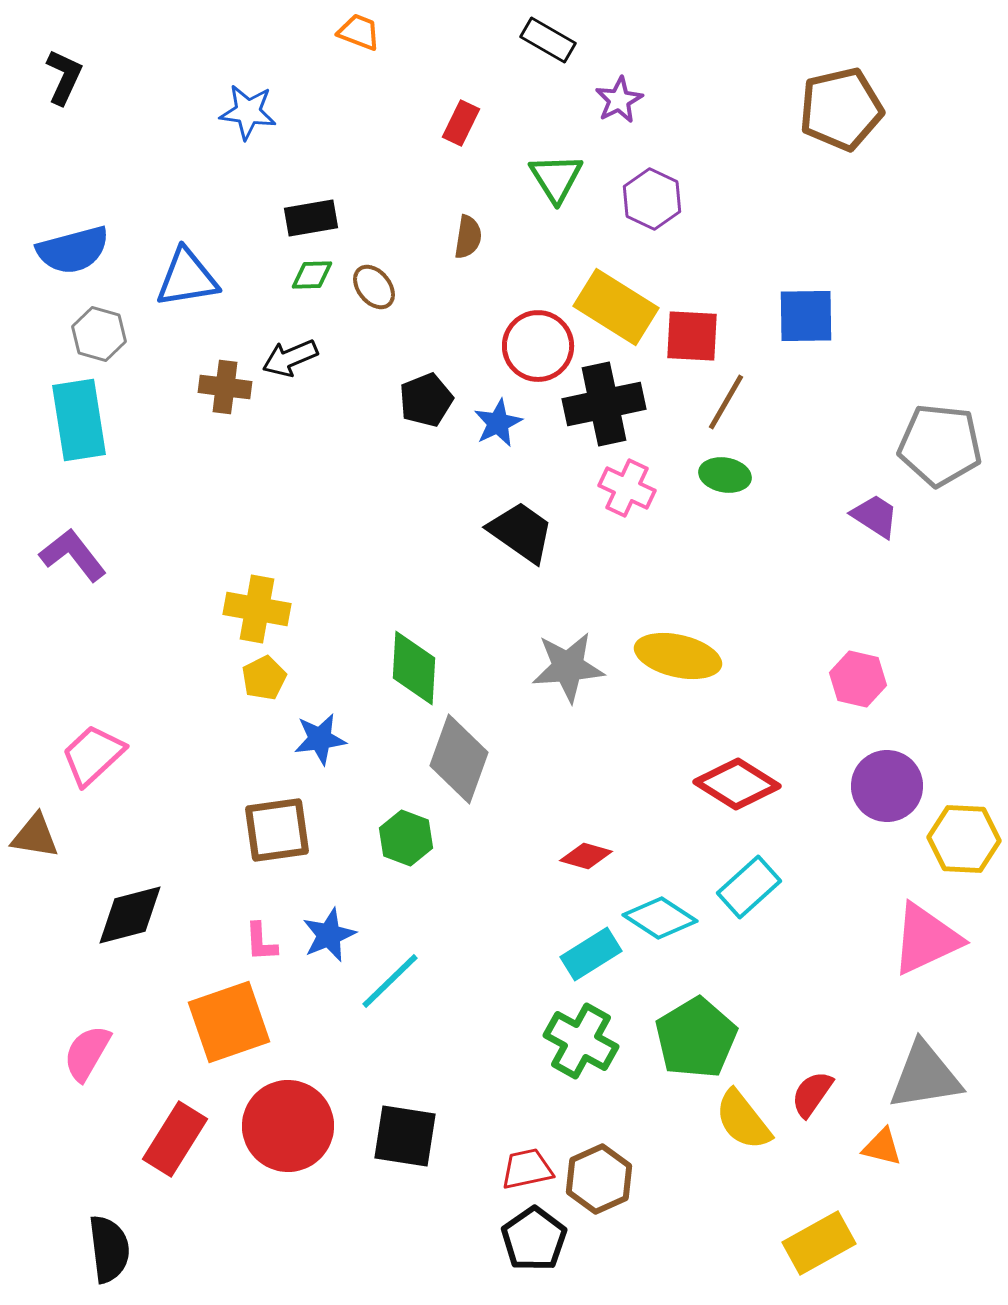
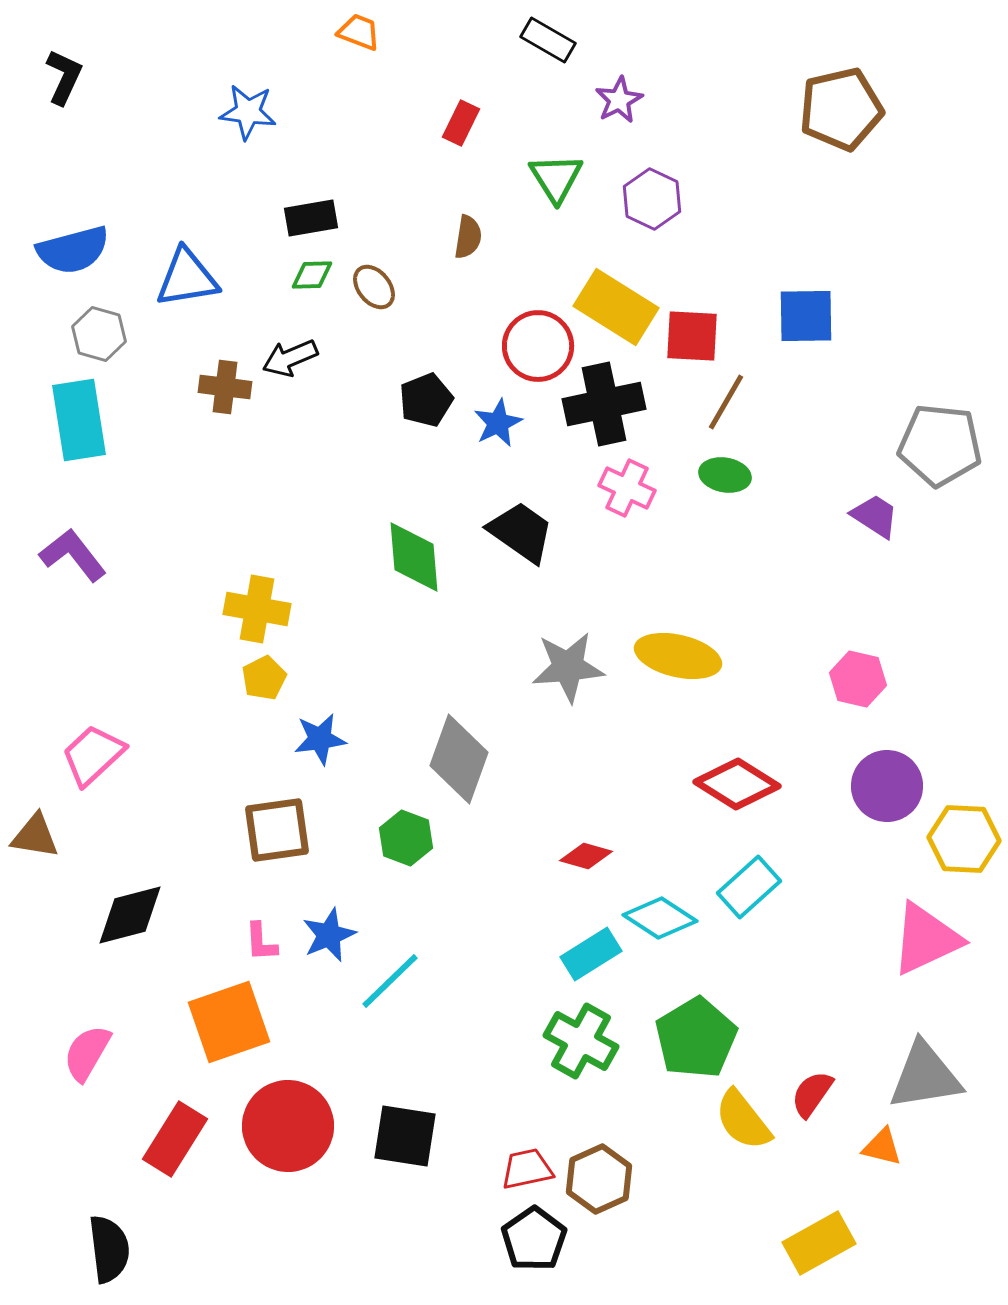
green diamond at (414, 668): moved 111 px up; rotated 8 degrees counterclockwise
